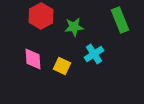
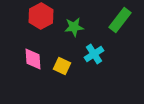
green rectangle: rotated 60 degrees clockwise
